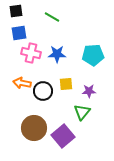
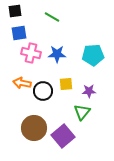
black square: moved 1 px left
